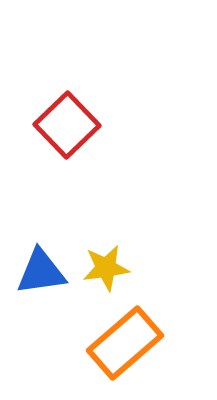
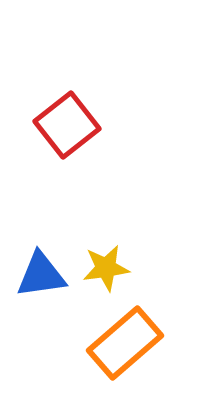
red square: rotated 6 degrees clockwise
blue triangle: moved 3 px down
